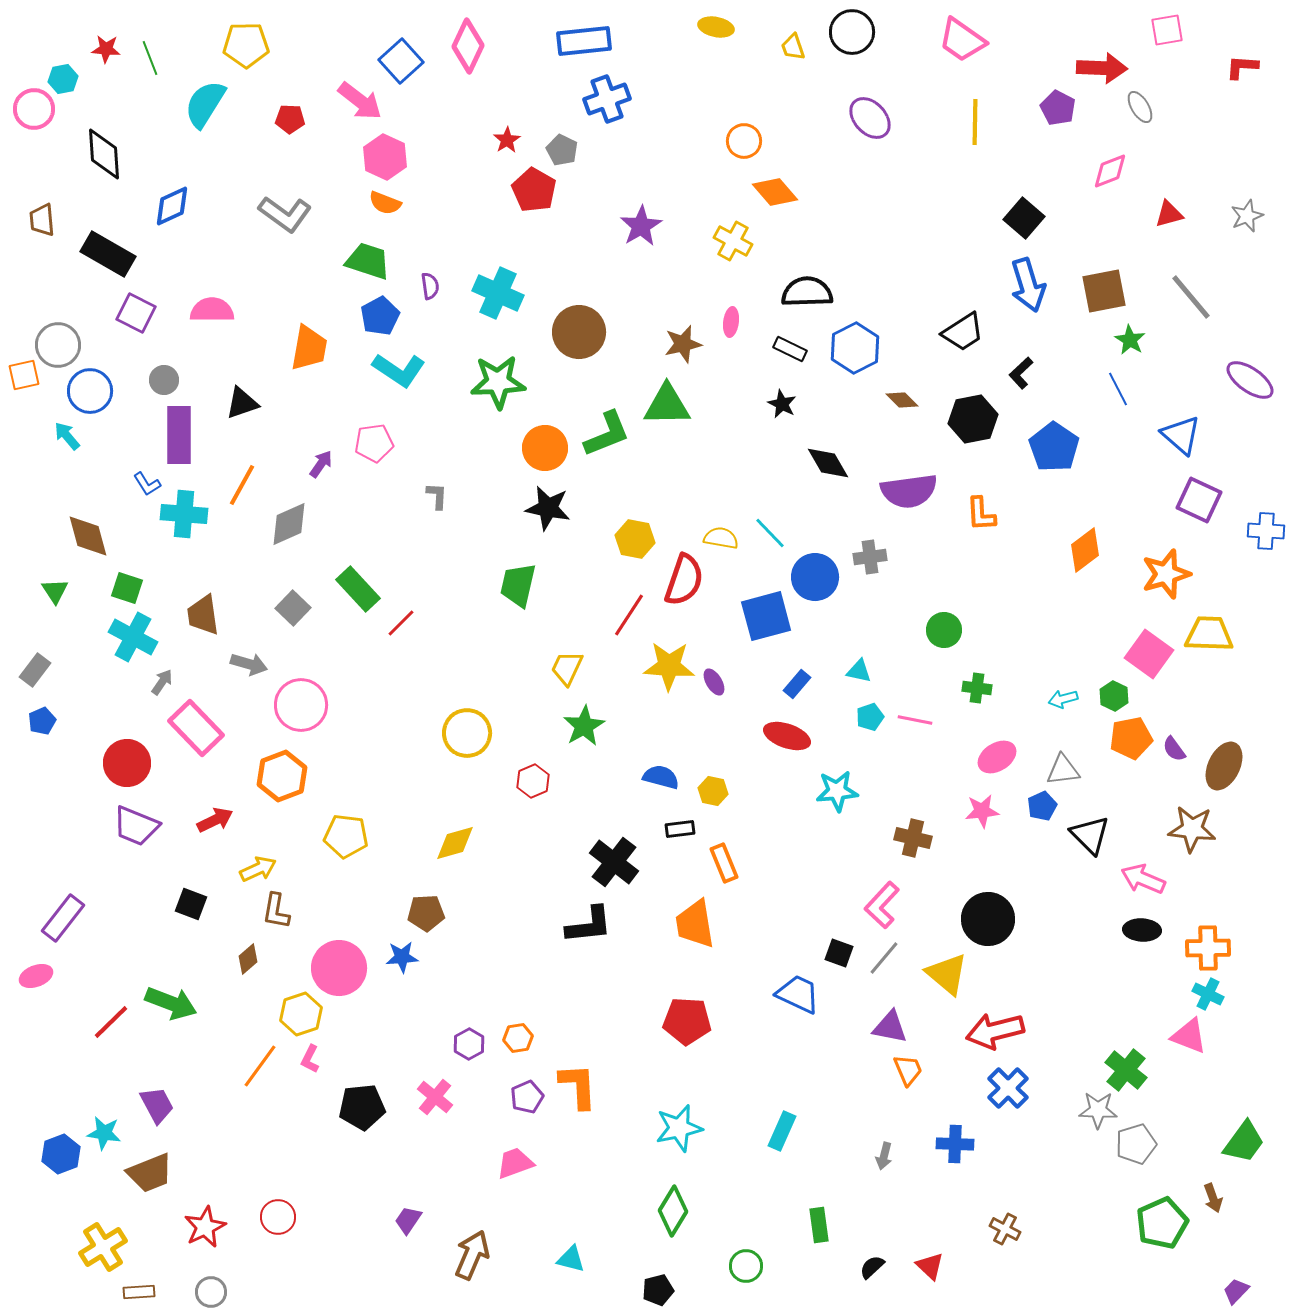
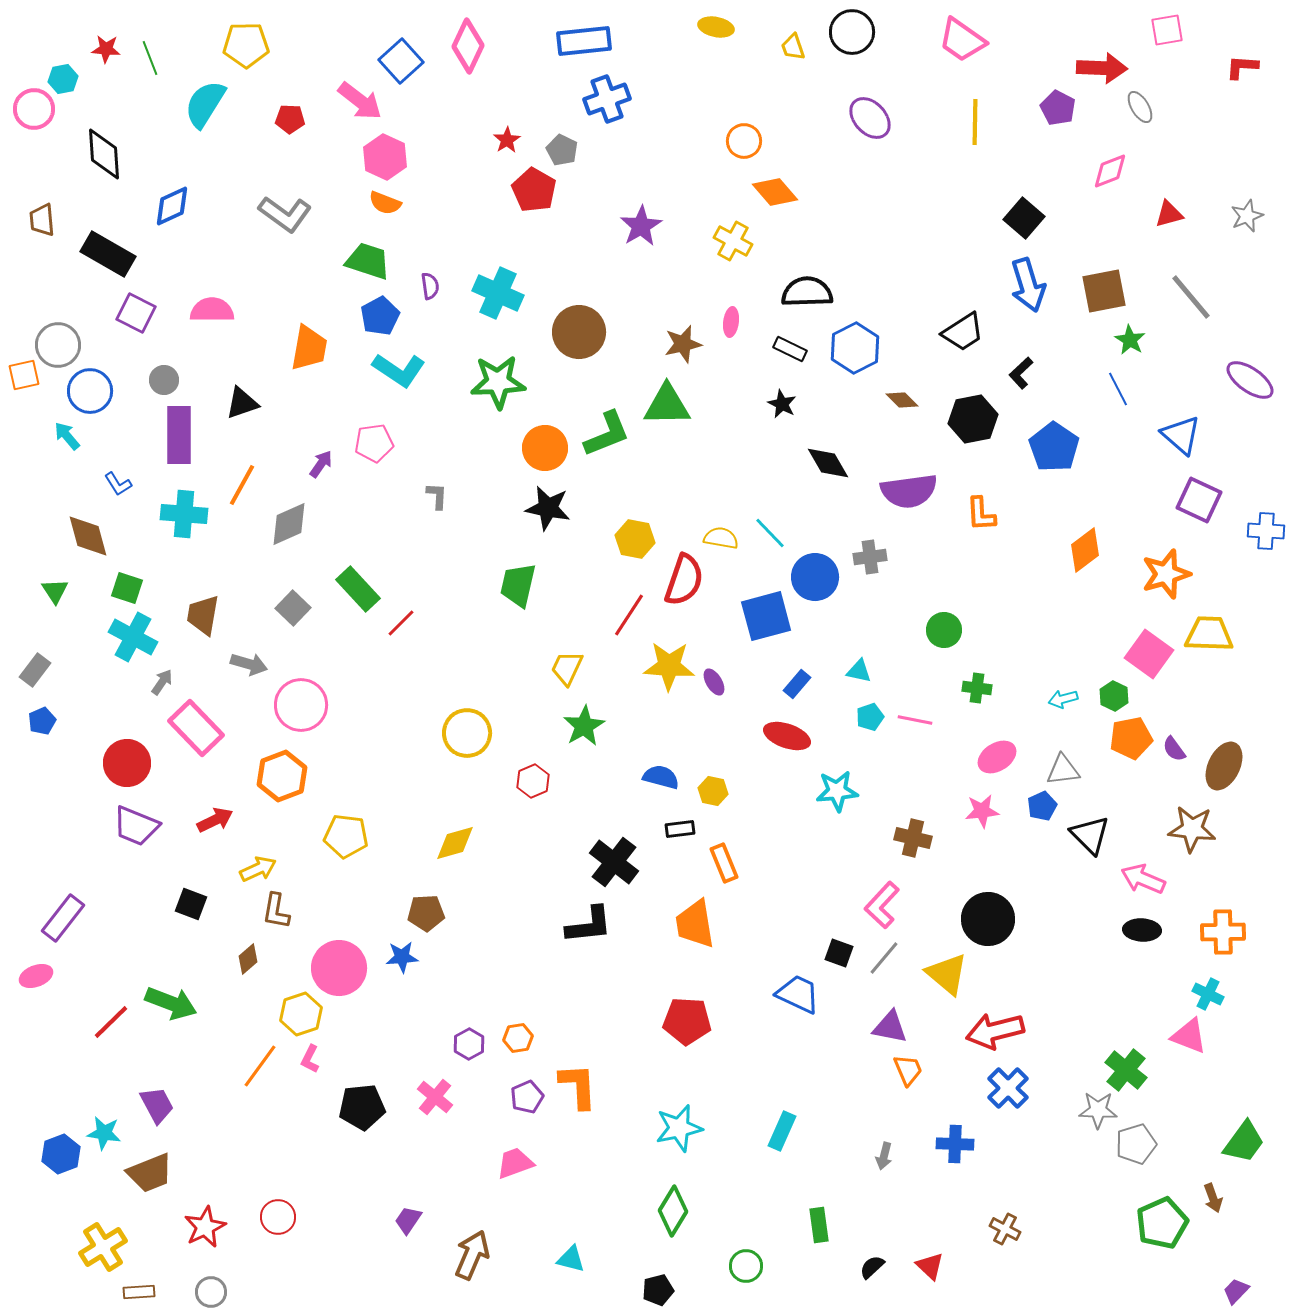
blue L-shape at (147, 484): moved 29 px left
brown trapezoid at (203, 615): rotated 18 degrees clockwise
orange cross at (1208, 948): moved 15 px right, 16 px up
